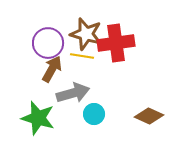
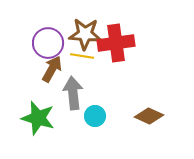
brown star: moved 1 px left; rotated 12 degrees counterclockwise
gray arrow: rotated 80 degrees counterclockwise
cyan circle: moved 1 px right, 2 px down
